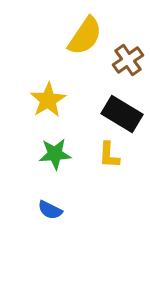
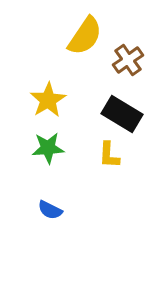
green star: moved 7 px left, 6 px up
